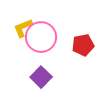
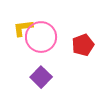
yellow L-shape: rotated 15 degrees clockwise
red pentagon: rotated 10 degrees counterclockwise
